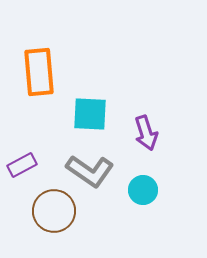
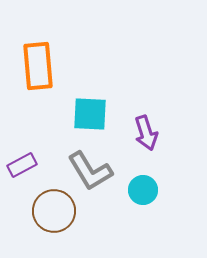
orange rectangle: moved 1 px left, 6 px up
gray L-shape: rotated 24 degrees clockwise
